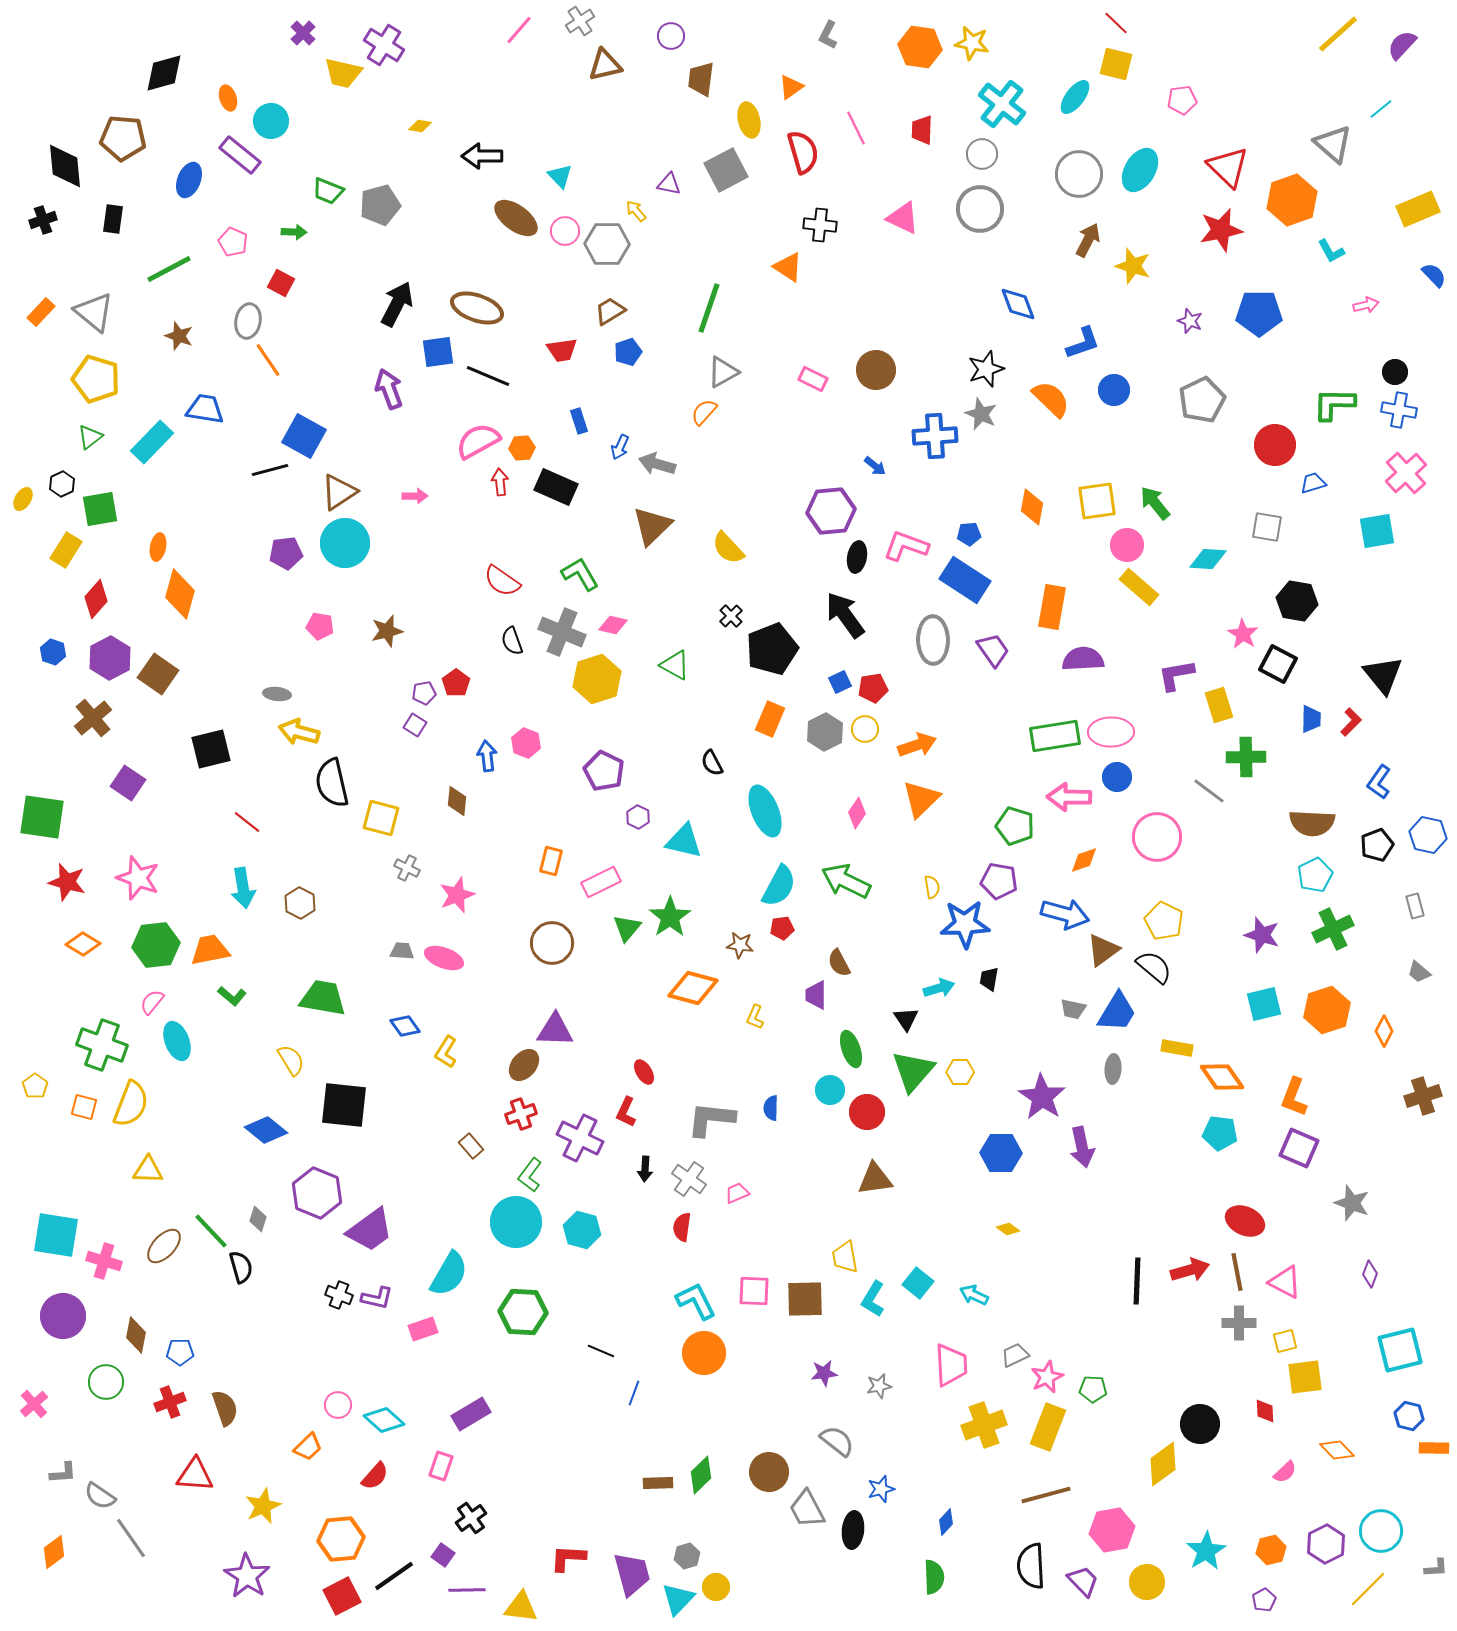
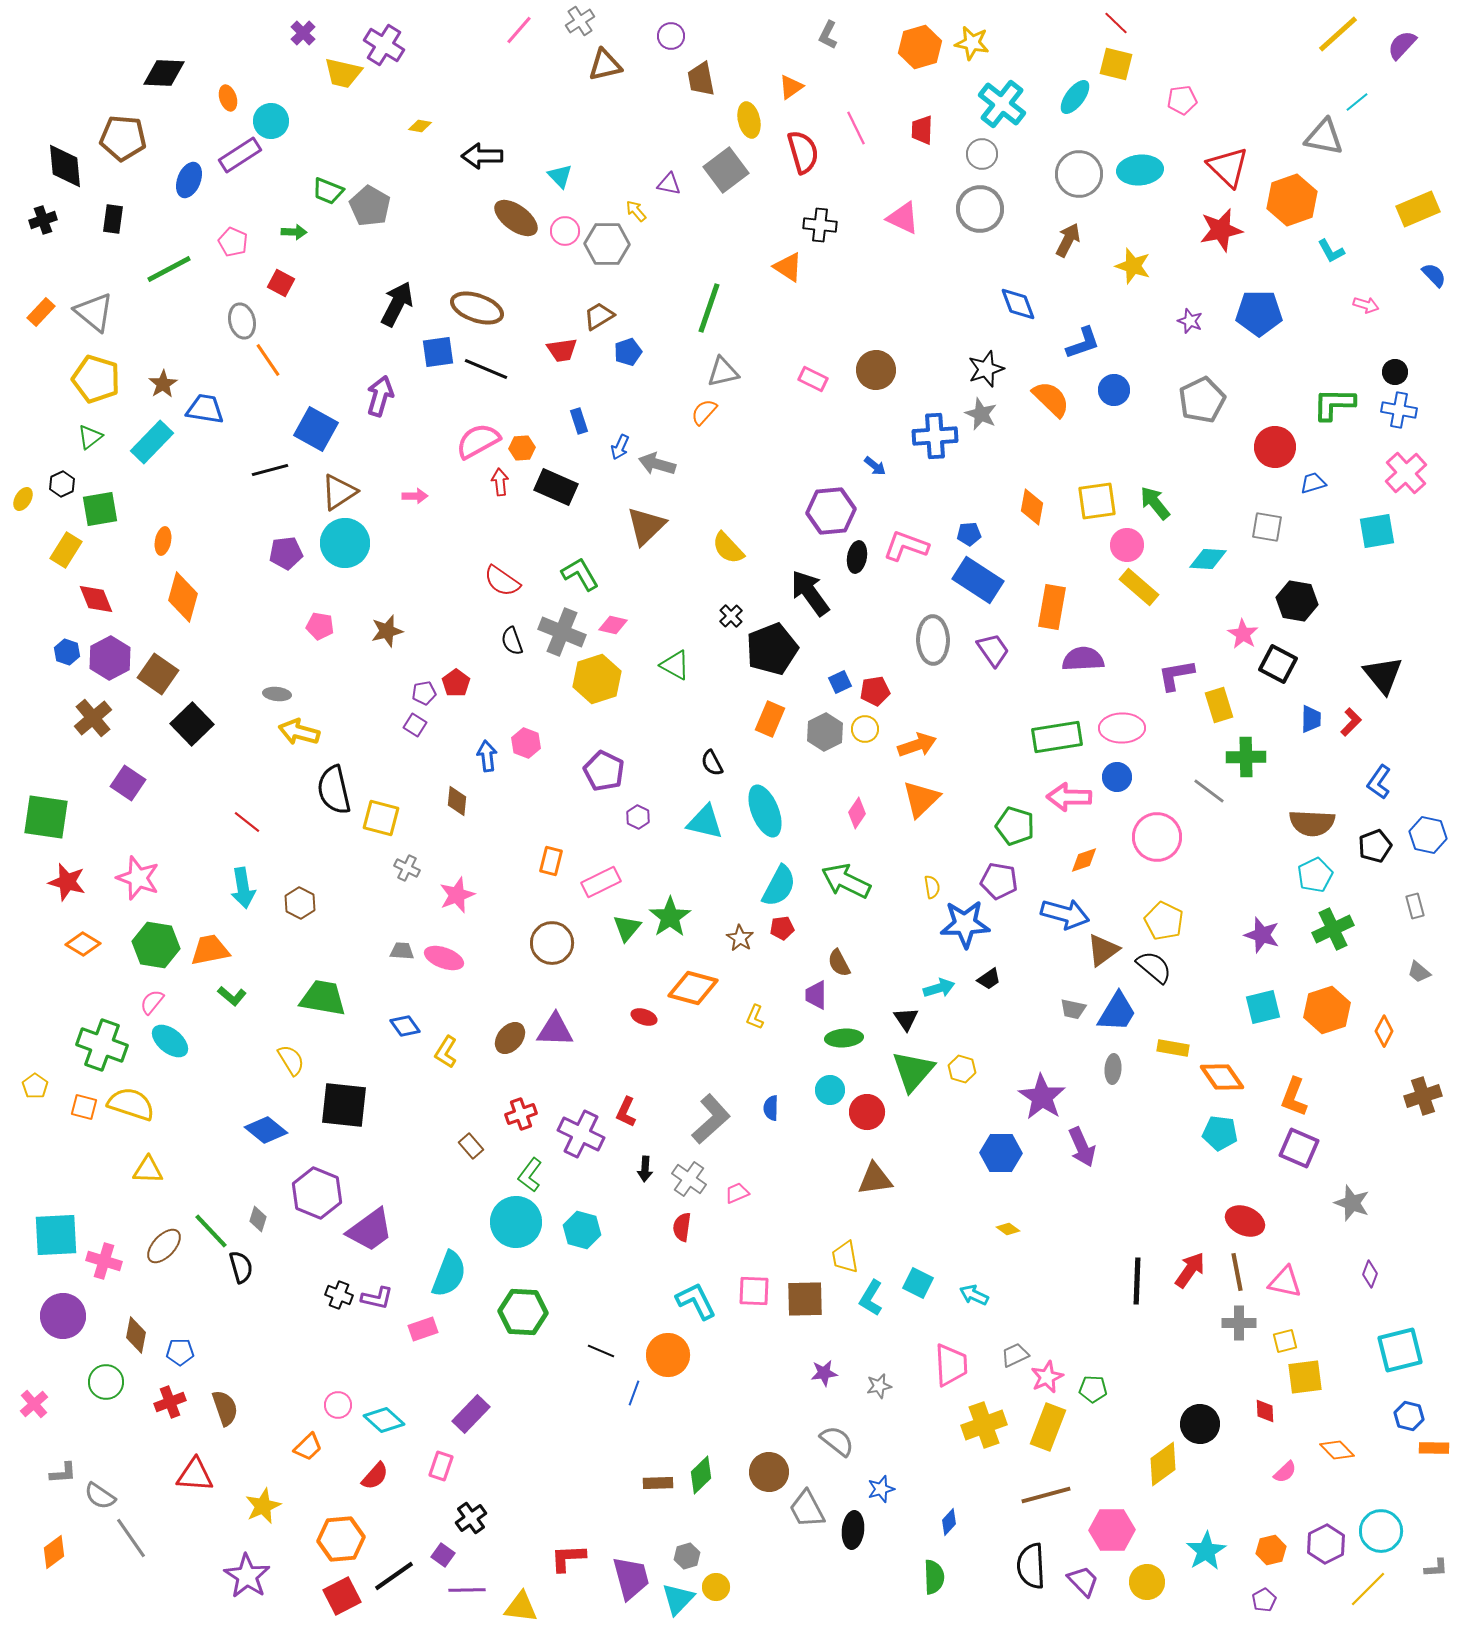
orange hexagon at (920, 47): rotated 24 degrees counterclockwise
black diamond at (164, 73): rotated 18 degrees clockwise
brown trapezoid at (701, 79): rotated 18 degrees counterclockwise
cyan line at (1381, 109): moved 24 px left, 7 px up
gray triangle at (1333, 144): moved 9 px left, 7 px up; rotated 30 degrees counterclockwise
purple rectangle at (240, 155): rotated 72 degrees counterclockwise
gray square at (726, 170): rotated 9 degrees counterclockwise
cyan ellipse at (1140, 170): rotated 54 degrees clockwise
gray pentagon at (380, 205): moved 10 px left, 1 px down; rotated 27 degrees counterclockwise
brown arrow at (1088, 240): moved 20 px left
pink arrow at (1366, 305): rotated 30 degrees clockwise
brown trapezoid at (610, 311): moved 11 px left, 5 px down
gray ellipse at (248, 321): moved 6 px left; rotated 24 degrees counterclockwise
brown star at (179, 336): moved 16 px left, 48 px down; rotated 20 degrees clockwise
gray triangle at (723, 372): rotated 16 degrees clockwise
black line at (488, 376): moved 2 px left, 7 px up
purple arrow at (389, 389): moved 9 px left, 7 px down; rotated 36 degrees clockwise
blue square at (304, 436): moved 12 px right, 7 px up
red circle at (1275, 445): moved 2 px down
brown triangle at (652, 526): moved 6 px left
orange ellipse at (158, 547): moved 5 px right, 6 px up
blue rectangle at (965, 580): moved 13 px right
orange diamond at (180, 594): moved 3 px right, 3 px down
red diamond at (96, 599): rotated 63 degrees counterclockwise
black arrow at (845, 615): moved 35 px left, 22 px up
blue hexagon at (53, 652): moved 14 px right
red pentagon at (873, 688): moved 2 px right, 3 px down
pink ellipse at (1111, 732): moved 11 px right, 4 px up
green rectangle at (1055, 736): moved 2 px right, 1 px down
black square at (211, 749): moved 19 px left, 25 px up; rotated 30 degrees counterclockwise
black semicircle at (332, 783): moved 2 px right, 7 px down
green square at (42, 817): moved 4 px right
cyan triangle at (684, 841): moved 21 px right, 19 px up
black pentagon at (1377, 845): moved 2 px left, 1 px down
green hexagon at (156, 945): rotated 15 degrees clockwise
brown star at (740, 945): moved 7 px up; rotated 24 degrees clockwise
black trapezoid at (989, 979): rotated 135 degrees counterclockwise
cyan square at (1264, 1004): moved 1 px left, 3 px down
cyan ellipse at (177, 1041): moved 7 px left; rotated 30 degrees counterclockwise
yellow rectangle at (1177, 1048): moved 4 px left
green ellipse at (851, 1049): moved 7 px left, 11 px up; rotated 75 degrees counterclockwise
brown ellipse at (524, 1065): moved 14 px left, 27 px up
red ellipse at (644, 1072): moved 55 px up; rotated 40 degrees counterclockwise
yellow hexagon at (960, 1072): moved 2 px right, 3 px up; rotated 16 degrees clockwise
yellow semicircle at (131, 1104): rotated 93 degrees counterclockwise
gray L-shape at (711, 1119): rotated 132 degrees clockwise
purple cross at (580, 1138): moved 1 px right, 4 px up
purple arrow at (1082, 1147): rotated 12 degrees counterclockwise
cyan square at (56, 1235): rotated 12 degrees counterclockwise
red arrow at (1190, 1270): rotated 39 degrees counterclockwise
cyan semicircle at (449, 1274): rotated 9 degrees counterclockwise
pink triangle at (1285, 1282): rotated 15 degrees counterclockwise
cyan square at (918, 1283): rotated 12 degrees counterclockwise
cyan L-shape at (873, 1299): moved 2 px left, 1 px up
orange circle at (704, 1353): moved 36 px left, 2 px down
purple rectangle at (471, 1414): rotated 15 degrees counterclockwise
blue diamond at (946, 1522): moved 3 px right
pink hexagon at (1112, 1530): rotated 9 degrees clockwise
red L-shape at (568, 1558): rotated 6 degrees counterclockwise
purple trapezoid at (632, 1574): moved 1 px left, 4 px down
